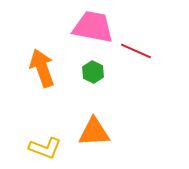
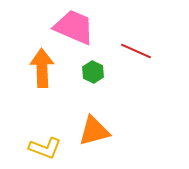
pink trapezoid: moved 19 px left; rotated 12 degrees clockwise
orange arrow: rotated 18 degrees clockwise
orange triangle: moved 1 px up; rotated 12 degrees counterclockwise
